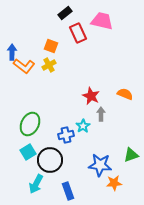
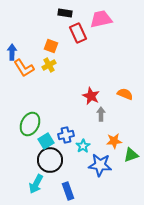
black rectangle: rotated 48 degrees clockwise
pink trapezoid: moved 1 px left, 2 px up; rotated 25 degrees counterclockwise
orange L-shape: moved 2 px down; rotated 20 degrees clockwise
cyan star: moved 20 px down
cyan square: moved 18 px right, 11 px up
orange star: moved 42 px up
